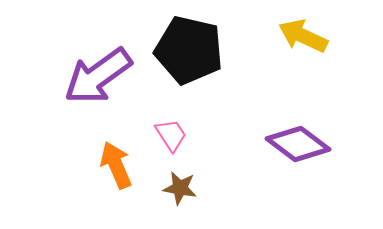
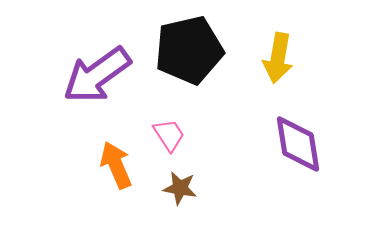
yellow arrow: moved 25 px left, 22 px down; rotated 105 degrees counterclockwise
black pentagon: rotated 26 degrees counterclockwise
purple arrow: moved 1 px left, 1 px up
pink trapezoid: moved 2 px left
purple diamond: rotated 44 degrees clockwise
